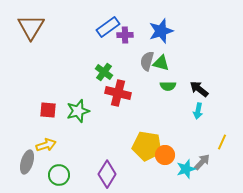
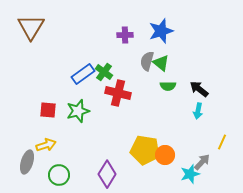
blue rectangle: moved 25 px left, 47 px down
green triangle: rotated 24 degrees clockwise
yellow pentagon: moved 2 px left, 4 px down
cyan star: moved 4 px right, 5 px down
